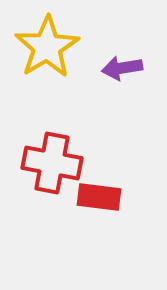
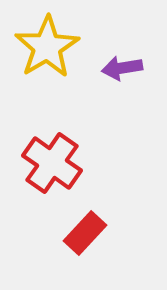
red cross: rotated 24 degrees clockwise
red rectangle: moved 14 px left, 36 px down; rotated 54 degrees counterclockwise
